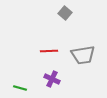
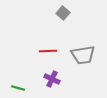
gray square: moved 2 px left
red line: moved 1 px left
green line: moved 2 px left
